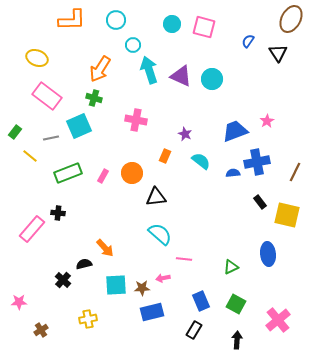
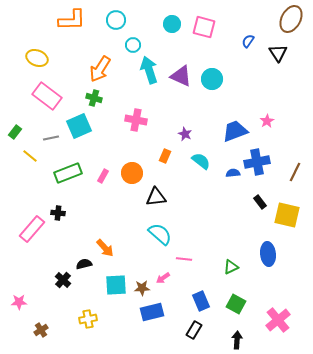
pink arrow at (163, 278): rotated 24 degrees counterclockwise
